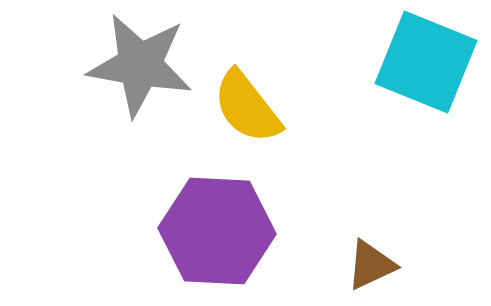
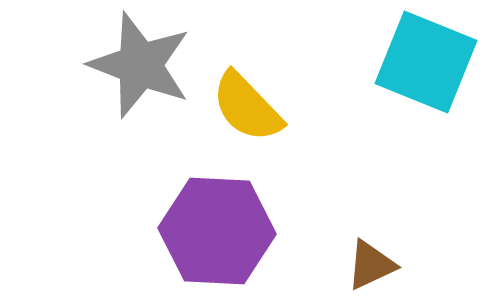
gray star: rotated 11 degrees clockwise
yellow semicircle: rotated 6 degrees counterclockwise
